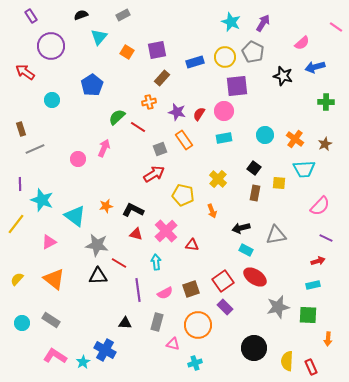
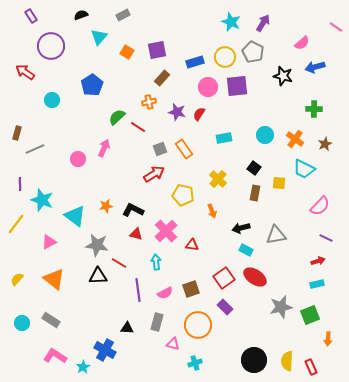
green cross at (326, 102): moved 12 px left, 7 px down
pink circle at (224, 111): moved 16 px left, 24 px up
brown rectangle at (21, 129): moved 4 px left, 4 px down; rotated 32 degrees clockwise
orange rectangle at (184, 140): moved 9 px down
cyan trapezoid at (304, 169): rotated 30 degrees clockwise
red square at (223, 281): moved 1 px right, 3 px up
cyan rectangle at (313, 285): moved 4 px right, 1 px up
gray star at (278, 307): moved 3 px right
green square at (308, 315): moved 2 px right; rotated 24 degrees counterclockwise
black triangle at (125, 323): moved 2 px right, 5 px down
black circle at (254, 348): moved 12 px down
cyan star at (83, 362): moved 5 px down
